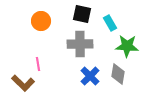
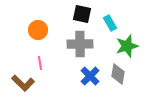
orange circle: moved 3 px left, 9 px down
green star: rotated 20 degrees counterclockwise
pink line: moved 2 px right, 1 px up
